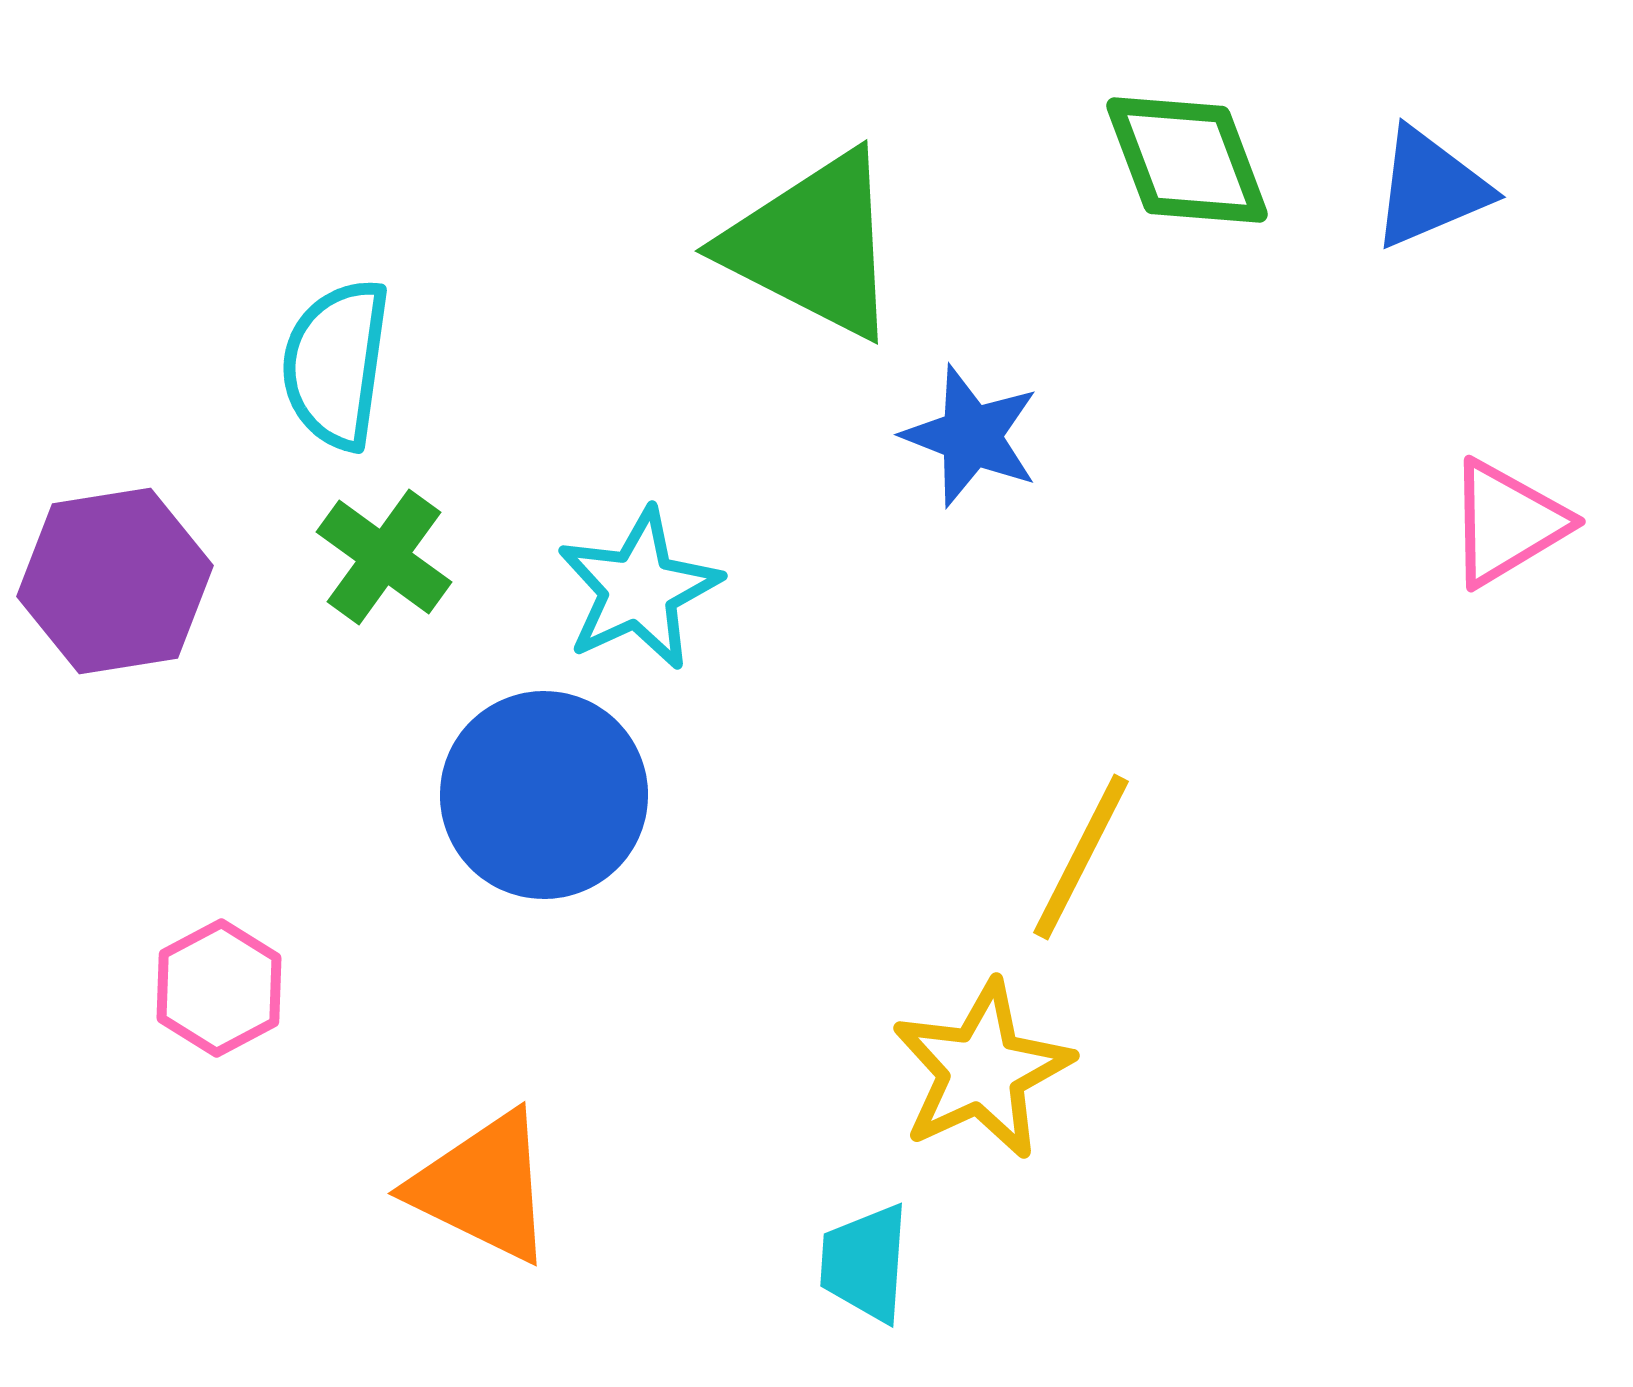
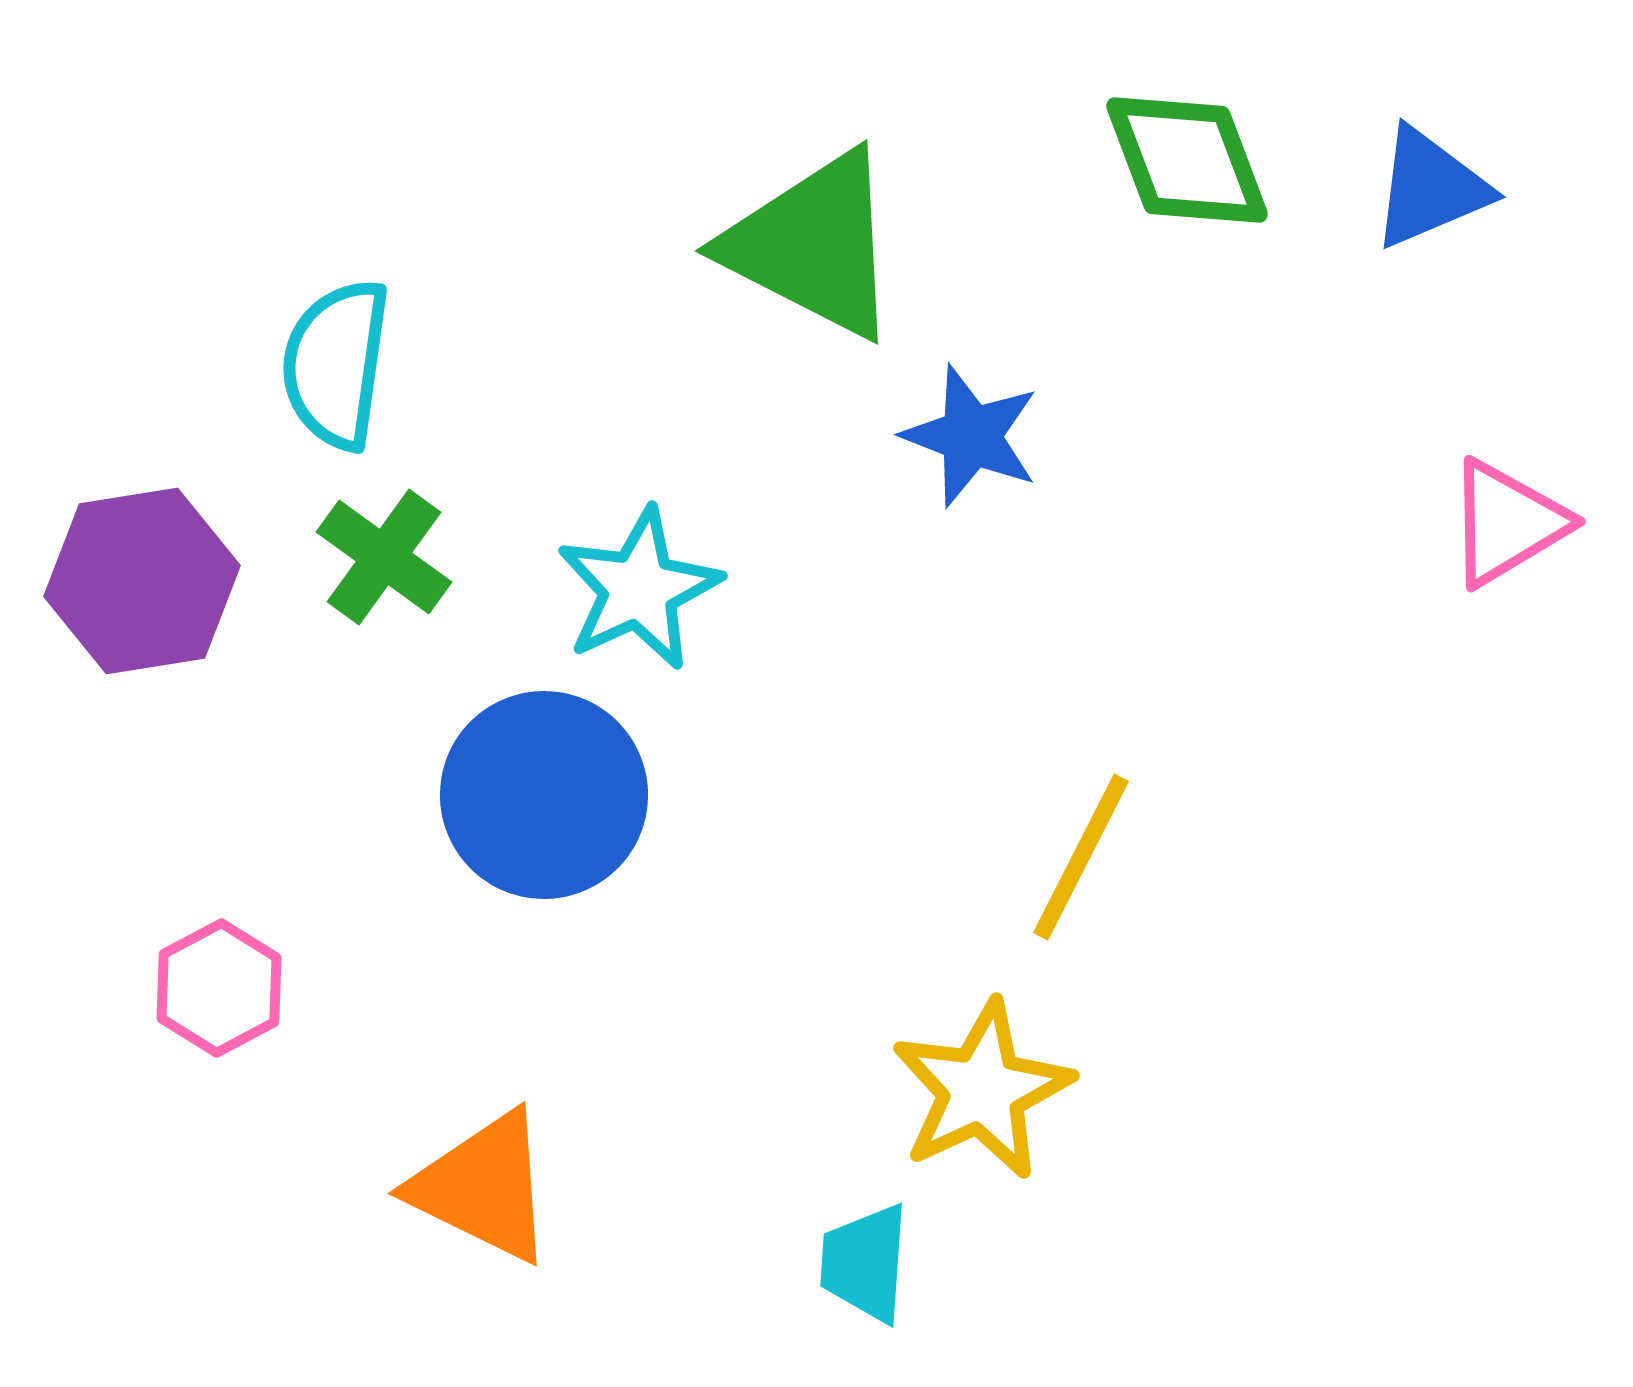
purple hexagon: moved 27 px right
yellow star: moved 20 px down
